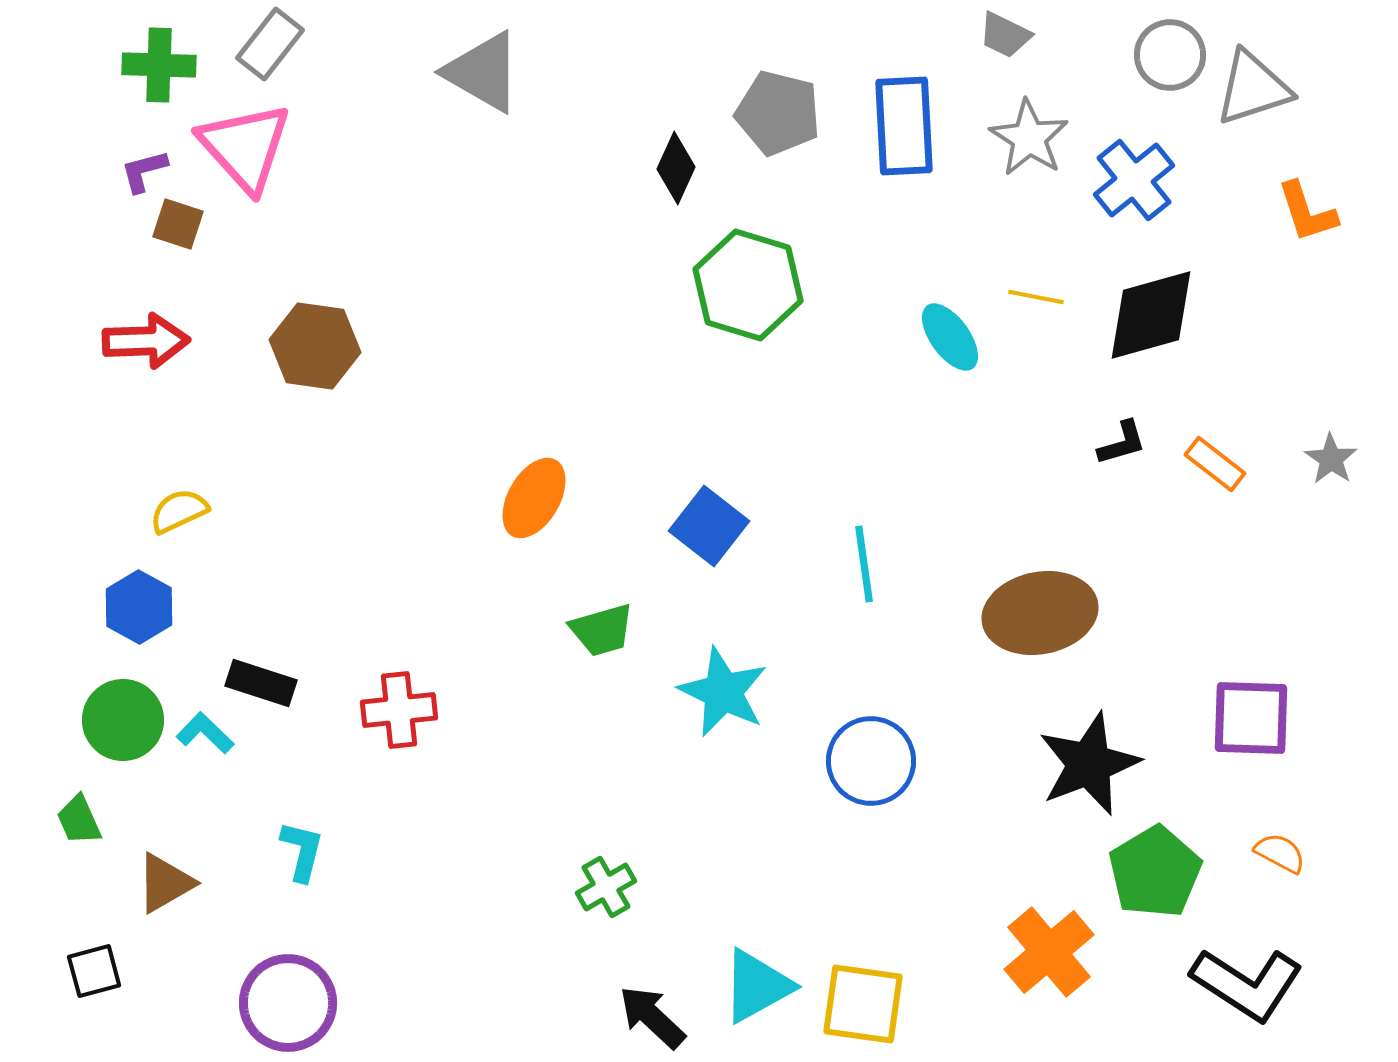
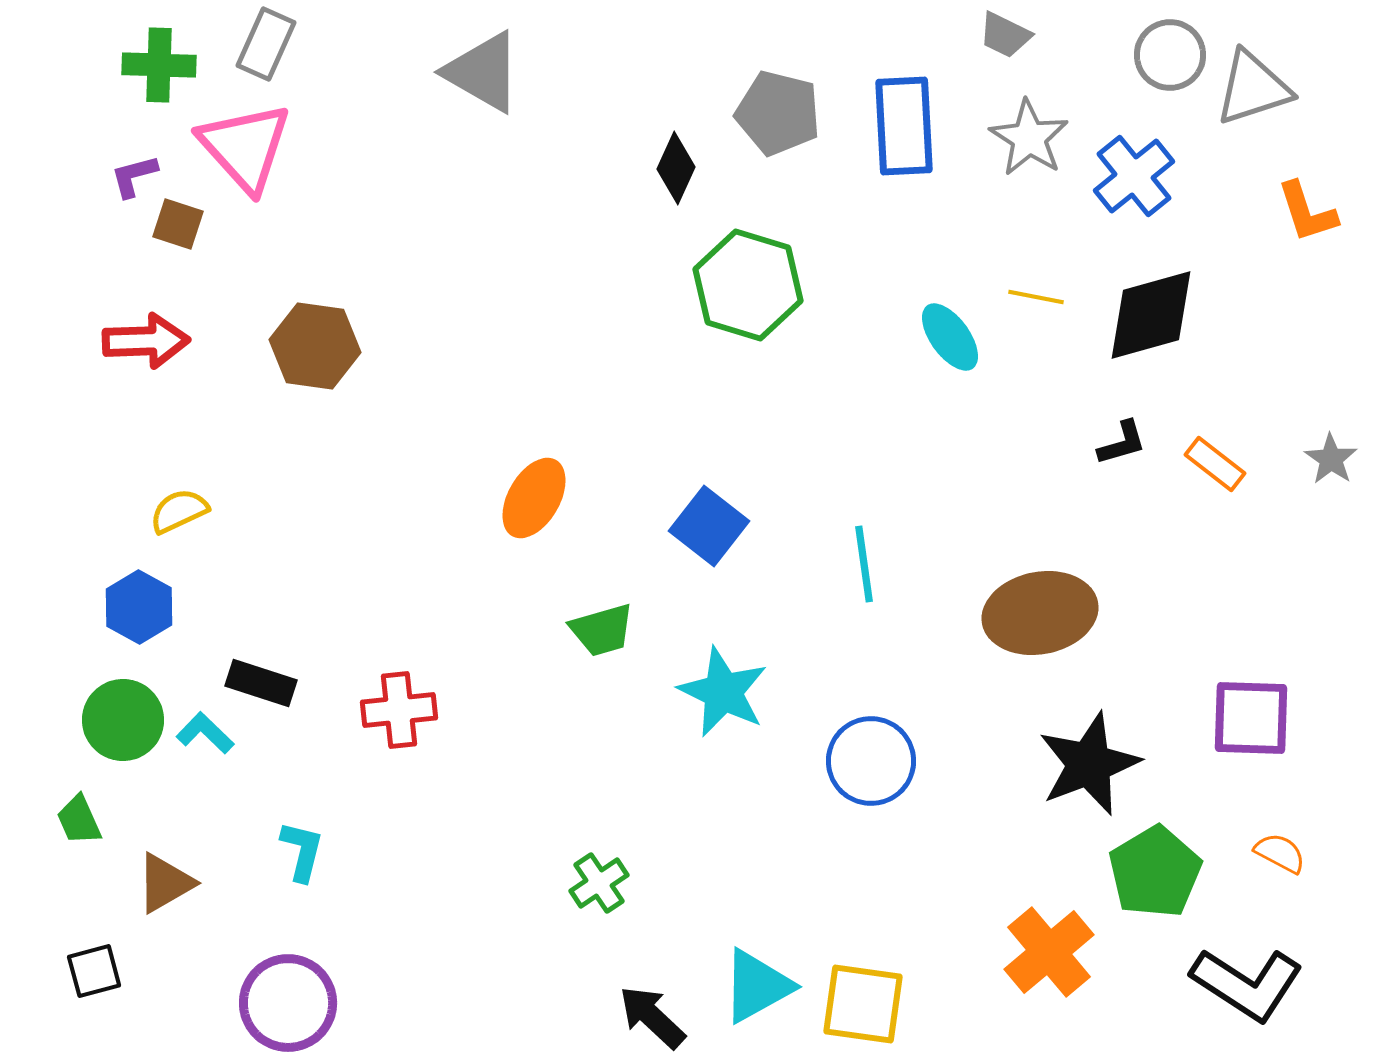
gray rectangle at (270, 44): moved 4 px left; rotated 14 degrees counterclockwise
purple L-shape at (144, 171): moved 10 px left, 5 px down
blue cross at (1134, 180): moved 4 px up
green cross at (606, 887): moved 7 px left, 4 px up; rotated 4 degrees counterclockwise
